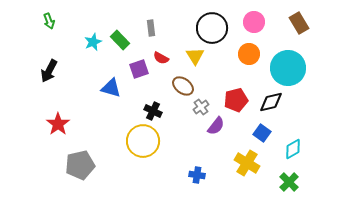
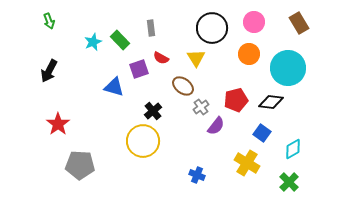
yellow triangle: moved 1 px right, 2 px down
blue triangle: moved 3 px right, 1 px up
black diamond: rotated 20 degrees clockwise
black cross: rotated 24 degrees clockwise
gray pentagon: rotated 16 degrees clockwise
blue cross: rotated 14 degrees clockwise
